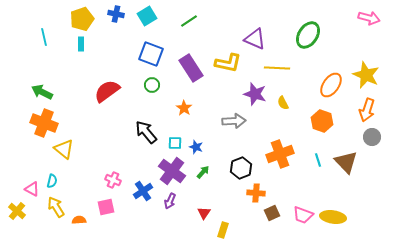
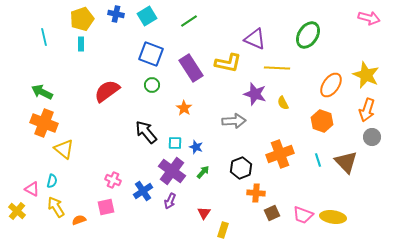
orange semicircle at (79, 220): rotated 16 degrees counterclockwise
